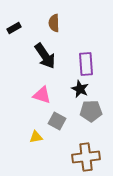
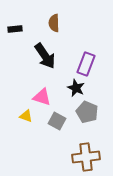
black rectangle: moved 1 px right, 1 px down; rotated 24 degrees clockwise
purple rectangle: rotated 25 degrees clockwise
black star: moved 4 px left, 1 px up
pink triangle: moved 2 px down
gray pentagon: moved 4 px left, 1 px down; rotated 25 degrees clockwise
yellow triangle: moved 10 px left, 21 px up; rotated 32 degrees clockwise
